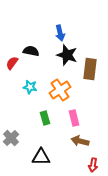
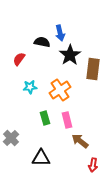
black semicircle: moved 11 px right, 9 px up
black star: moved 3 px right; rotated 20 degrees clockwise
red semicircle: moved 7 px right, 4 px up
brown rectangle: moved 3 px right
cyan star: rotated 16 degrees counterclockwise
pink rectangle: moved 7 px left, 2 px down
brown arrow: rotated 24 degrees clockwise
black triangle: moved 1 px down
